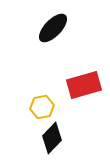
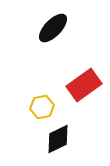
red rectangle: rotated 20 degrees counterclockwise
black diamond: moved 6 px right, 1 px down; rotated 20 degrees clockwise
